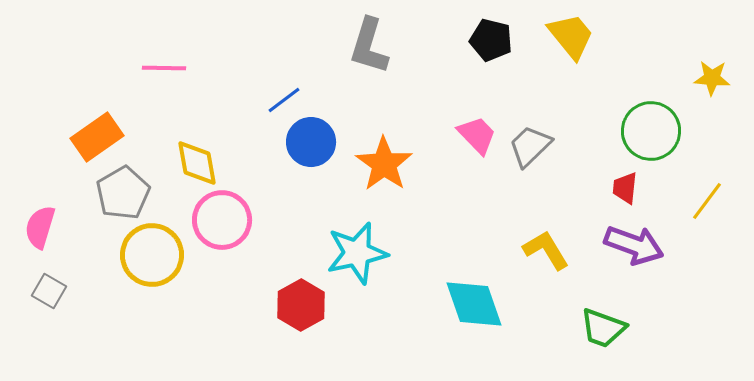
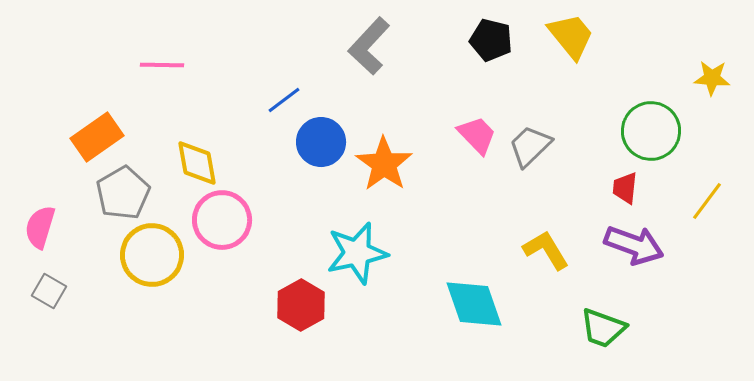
gray L-shape: rotated 26 degrees clockwise
pink line: moved 2 px left, 3 px up
blue circle: moved 10 px right
